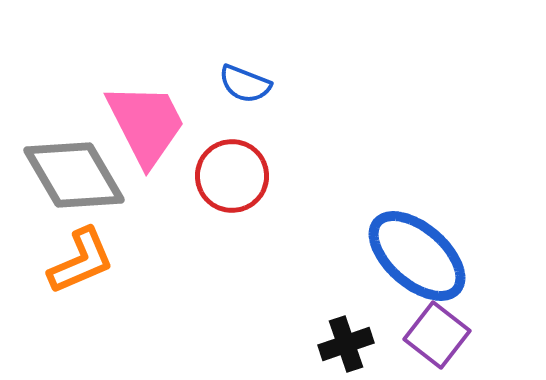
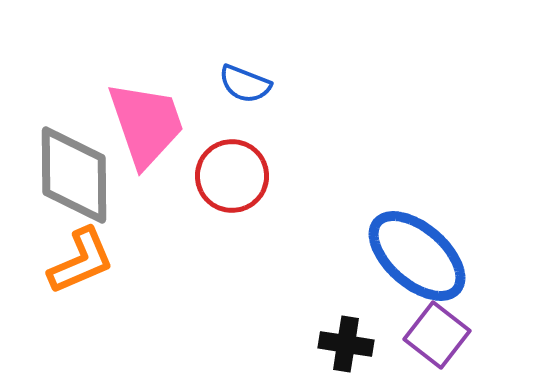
pink trapezoid: rotated 8 degrees clockwise
gray diamond: rotated 30 degrees clockwise
black cross: rotated 28 degrees clockwise
